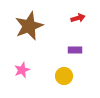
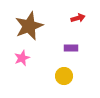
purple rectangle: moved 4 px left, 2 px up
pink star: moved 12 px up
